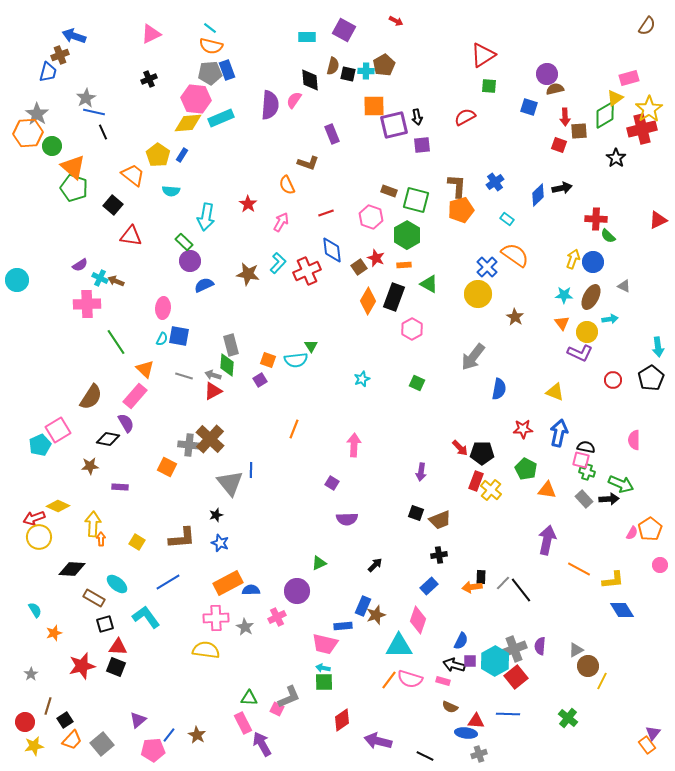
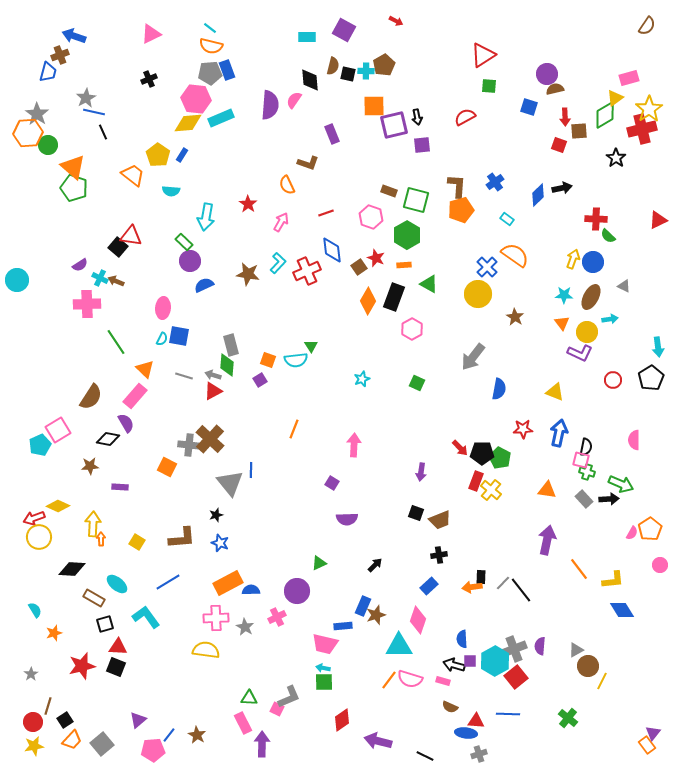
green circle at (52, 146): moved 4 px left, 1 px up
black square at (113, 205): moved 5 px right, 42 px down
black semicircle at (586, 447): rotated 90 degrees clockwise
green pentagon at (526, 469): moved 26 px left, 11 px up
orange line at (579, 569): rotated 25 degrees clockwise
blue semicircle at (461, 641): moved 1 px right, 2 px up; rotated 150 degrees clockwise
red circle at (25, 722): moved 8 px right
purple arrow at (262, 744): rotated 30 degrees clockwise
